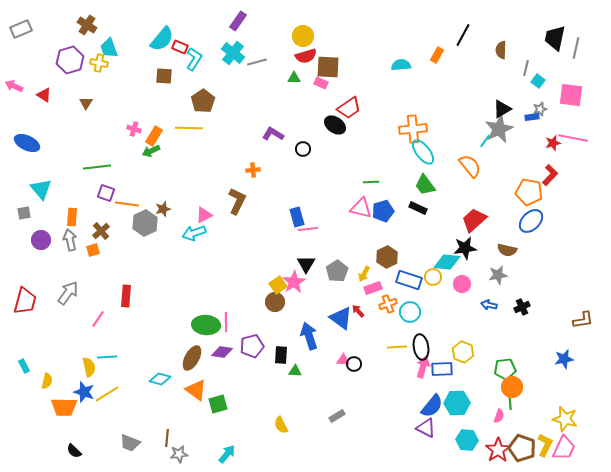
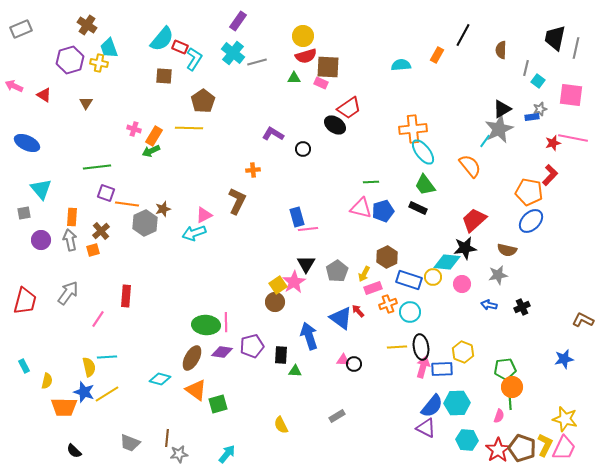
brown L-shape at (583, 320): rotated 145 degrees counterclockwise
